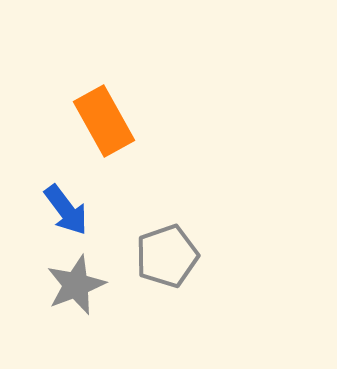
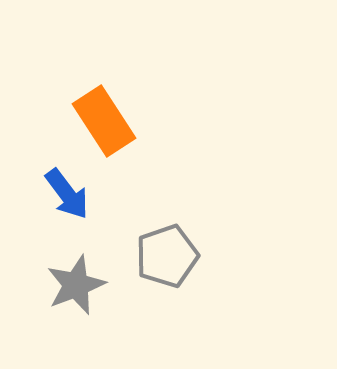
orange rectangle: rotated 4 degrees counterclockwise
blue arrow: moved 1 px right, 16 px up
